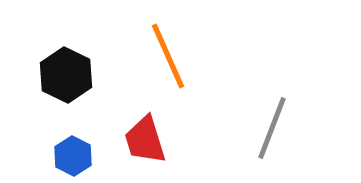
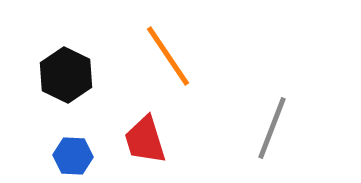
orange line: rotated 10 degrees counterclockwise
blue hexagon: rotated 24 degrees counterclockwise
